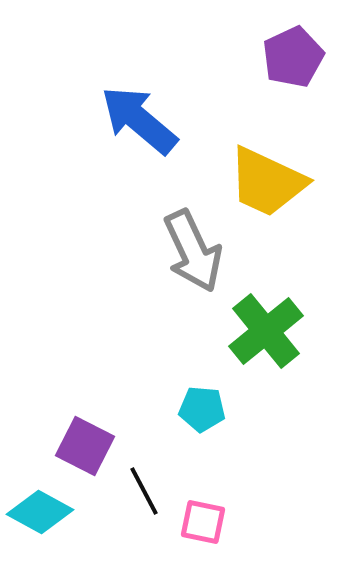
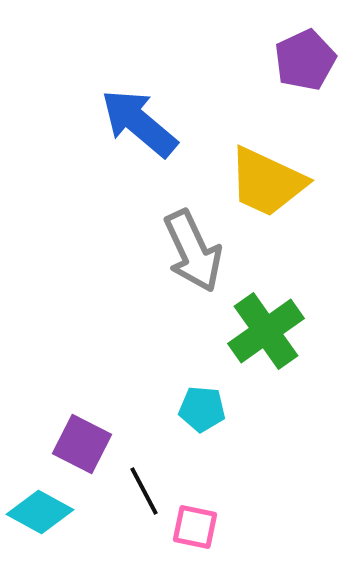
purple pentagon: moved 12 px right, 3 px down
blue arrow: moved 3 px down
green cross: rotated 4 degrees clockwise
purple square: moved 3 px left, 2 px up
pink square: moved 8 px left, 5 px down
